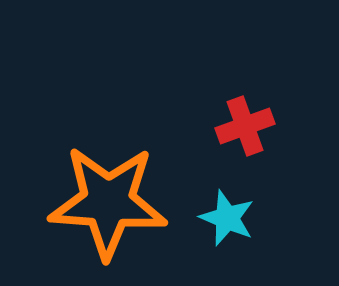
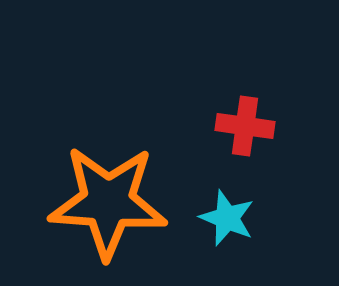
red cross: rotated 28 degrees clockwise
